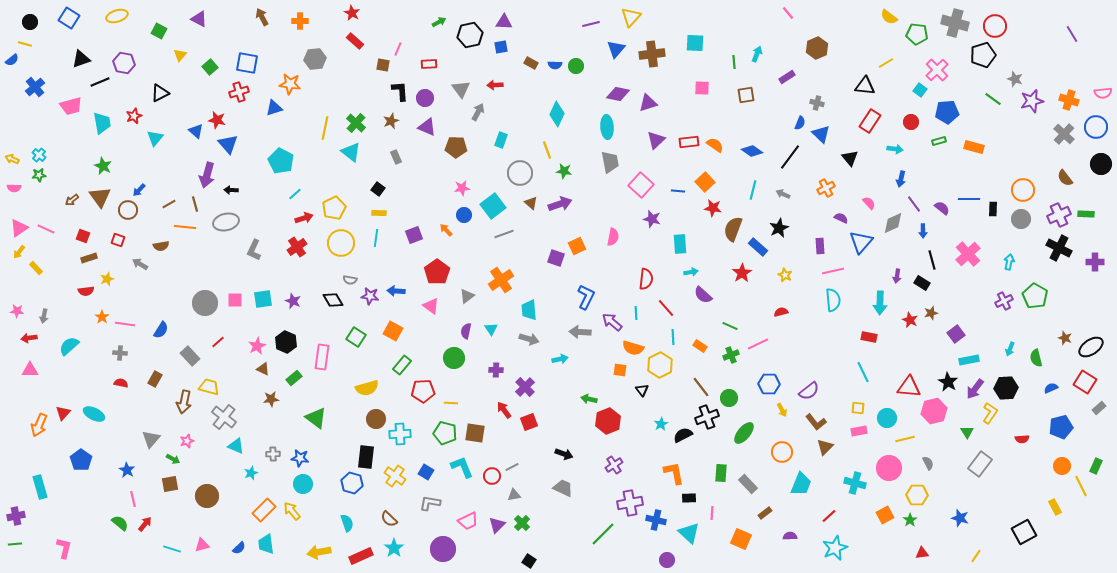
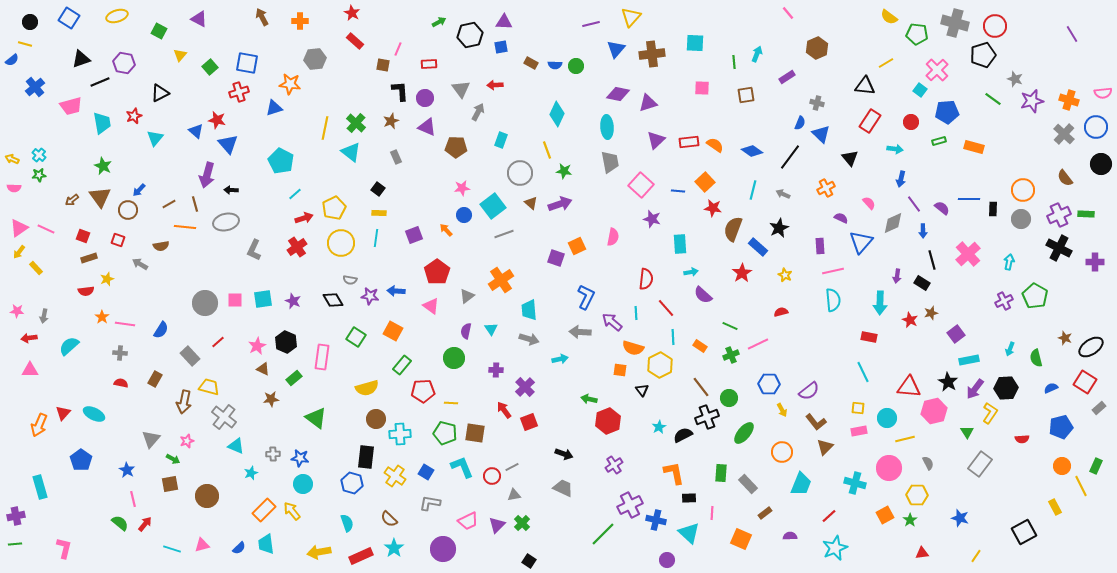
cyan star at (661, 424): moved 2 px left, 3 px down
purple cross at (630, 503): moved 2 px down; rotated 15 degrees counterclockwise
